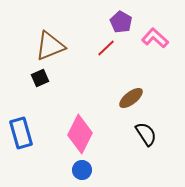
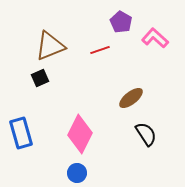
red line: moved 6 px left, 2 px down; rotated 24 degrees clockwise
blue circle: moved 5 px left, 3 px down
